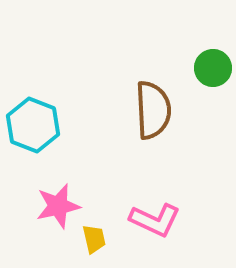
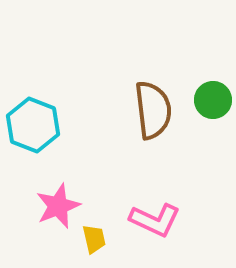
green circle: moved 32 px down
brown semicircle: rotated 4 degrees counterclockwise
pink star: rotated 9 degrees counterclockwise
